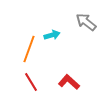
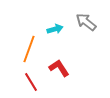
cyan arrow: moved 3 px right, 6 px up
red L-shape: moved 10 px left, 14 px up; rotated 15 degrees clockwise
